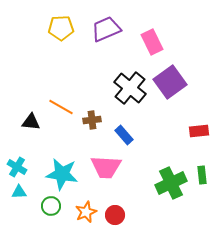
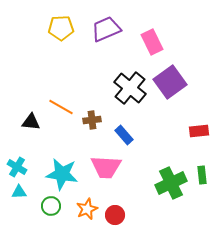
orange star: moved 1 px right, 3 px up
